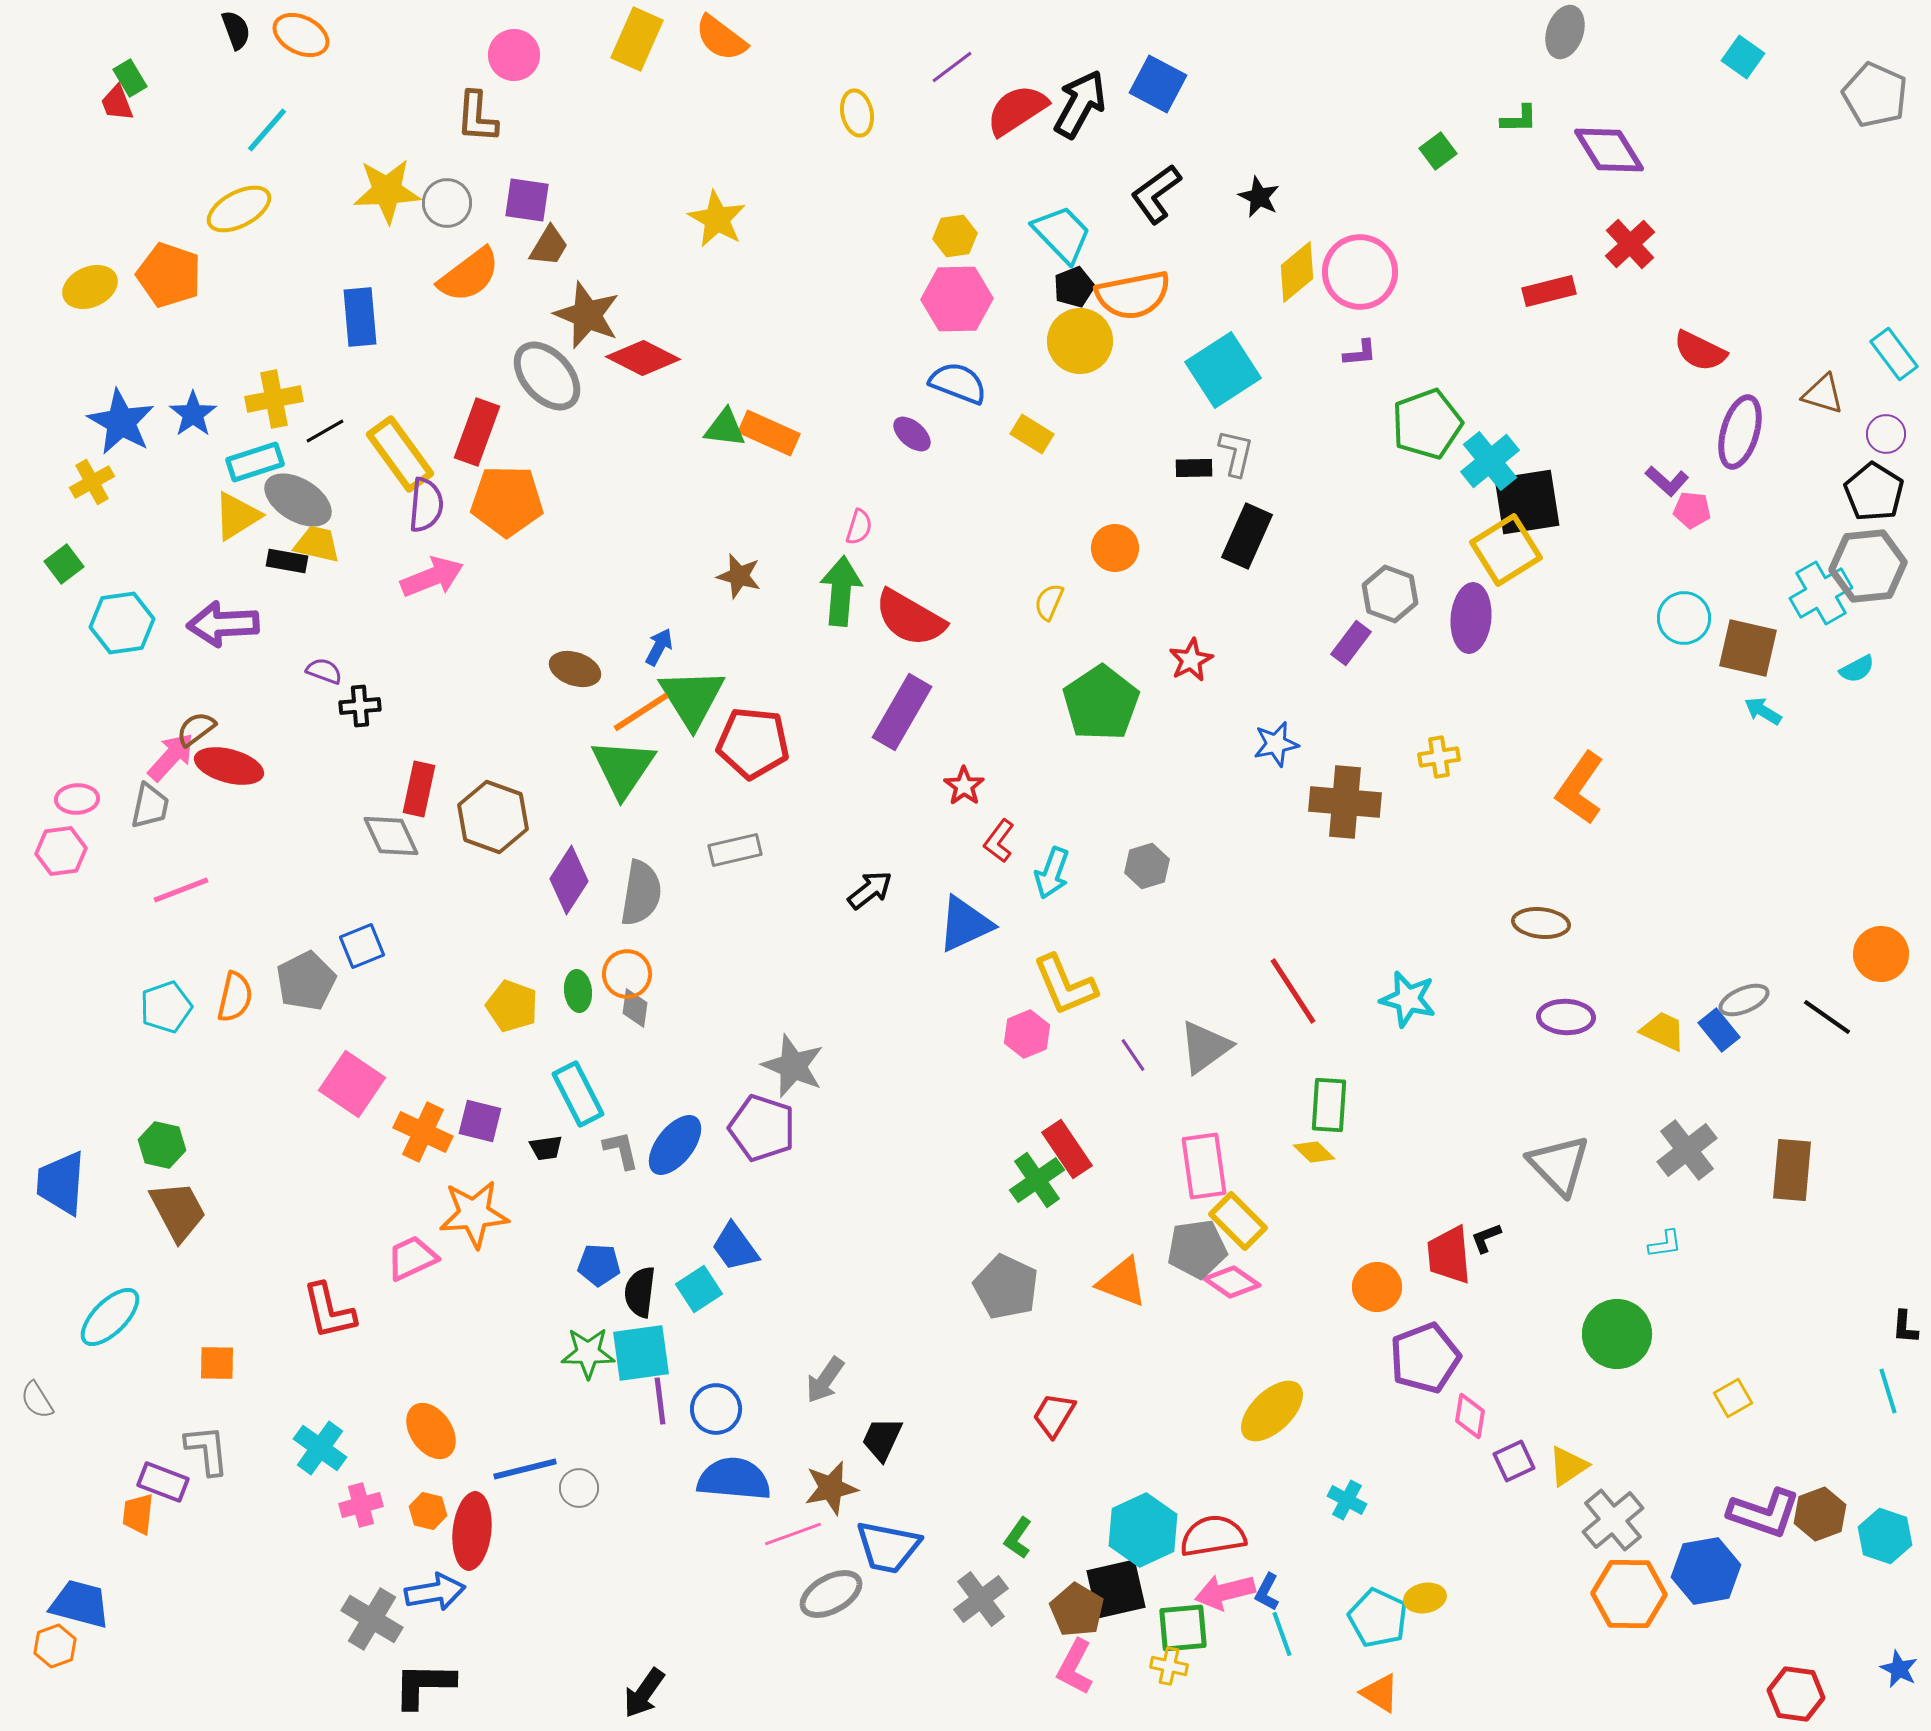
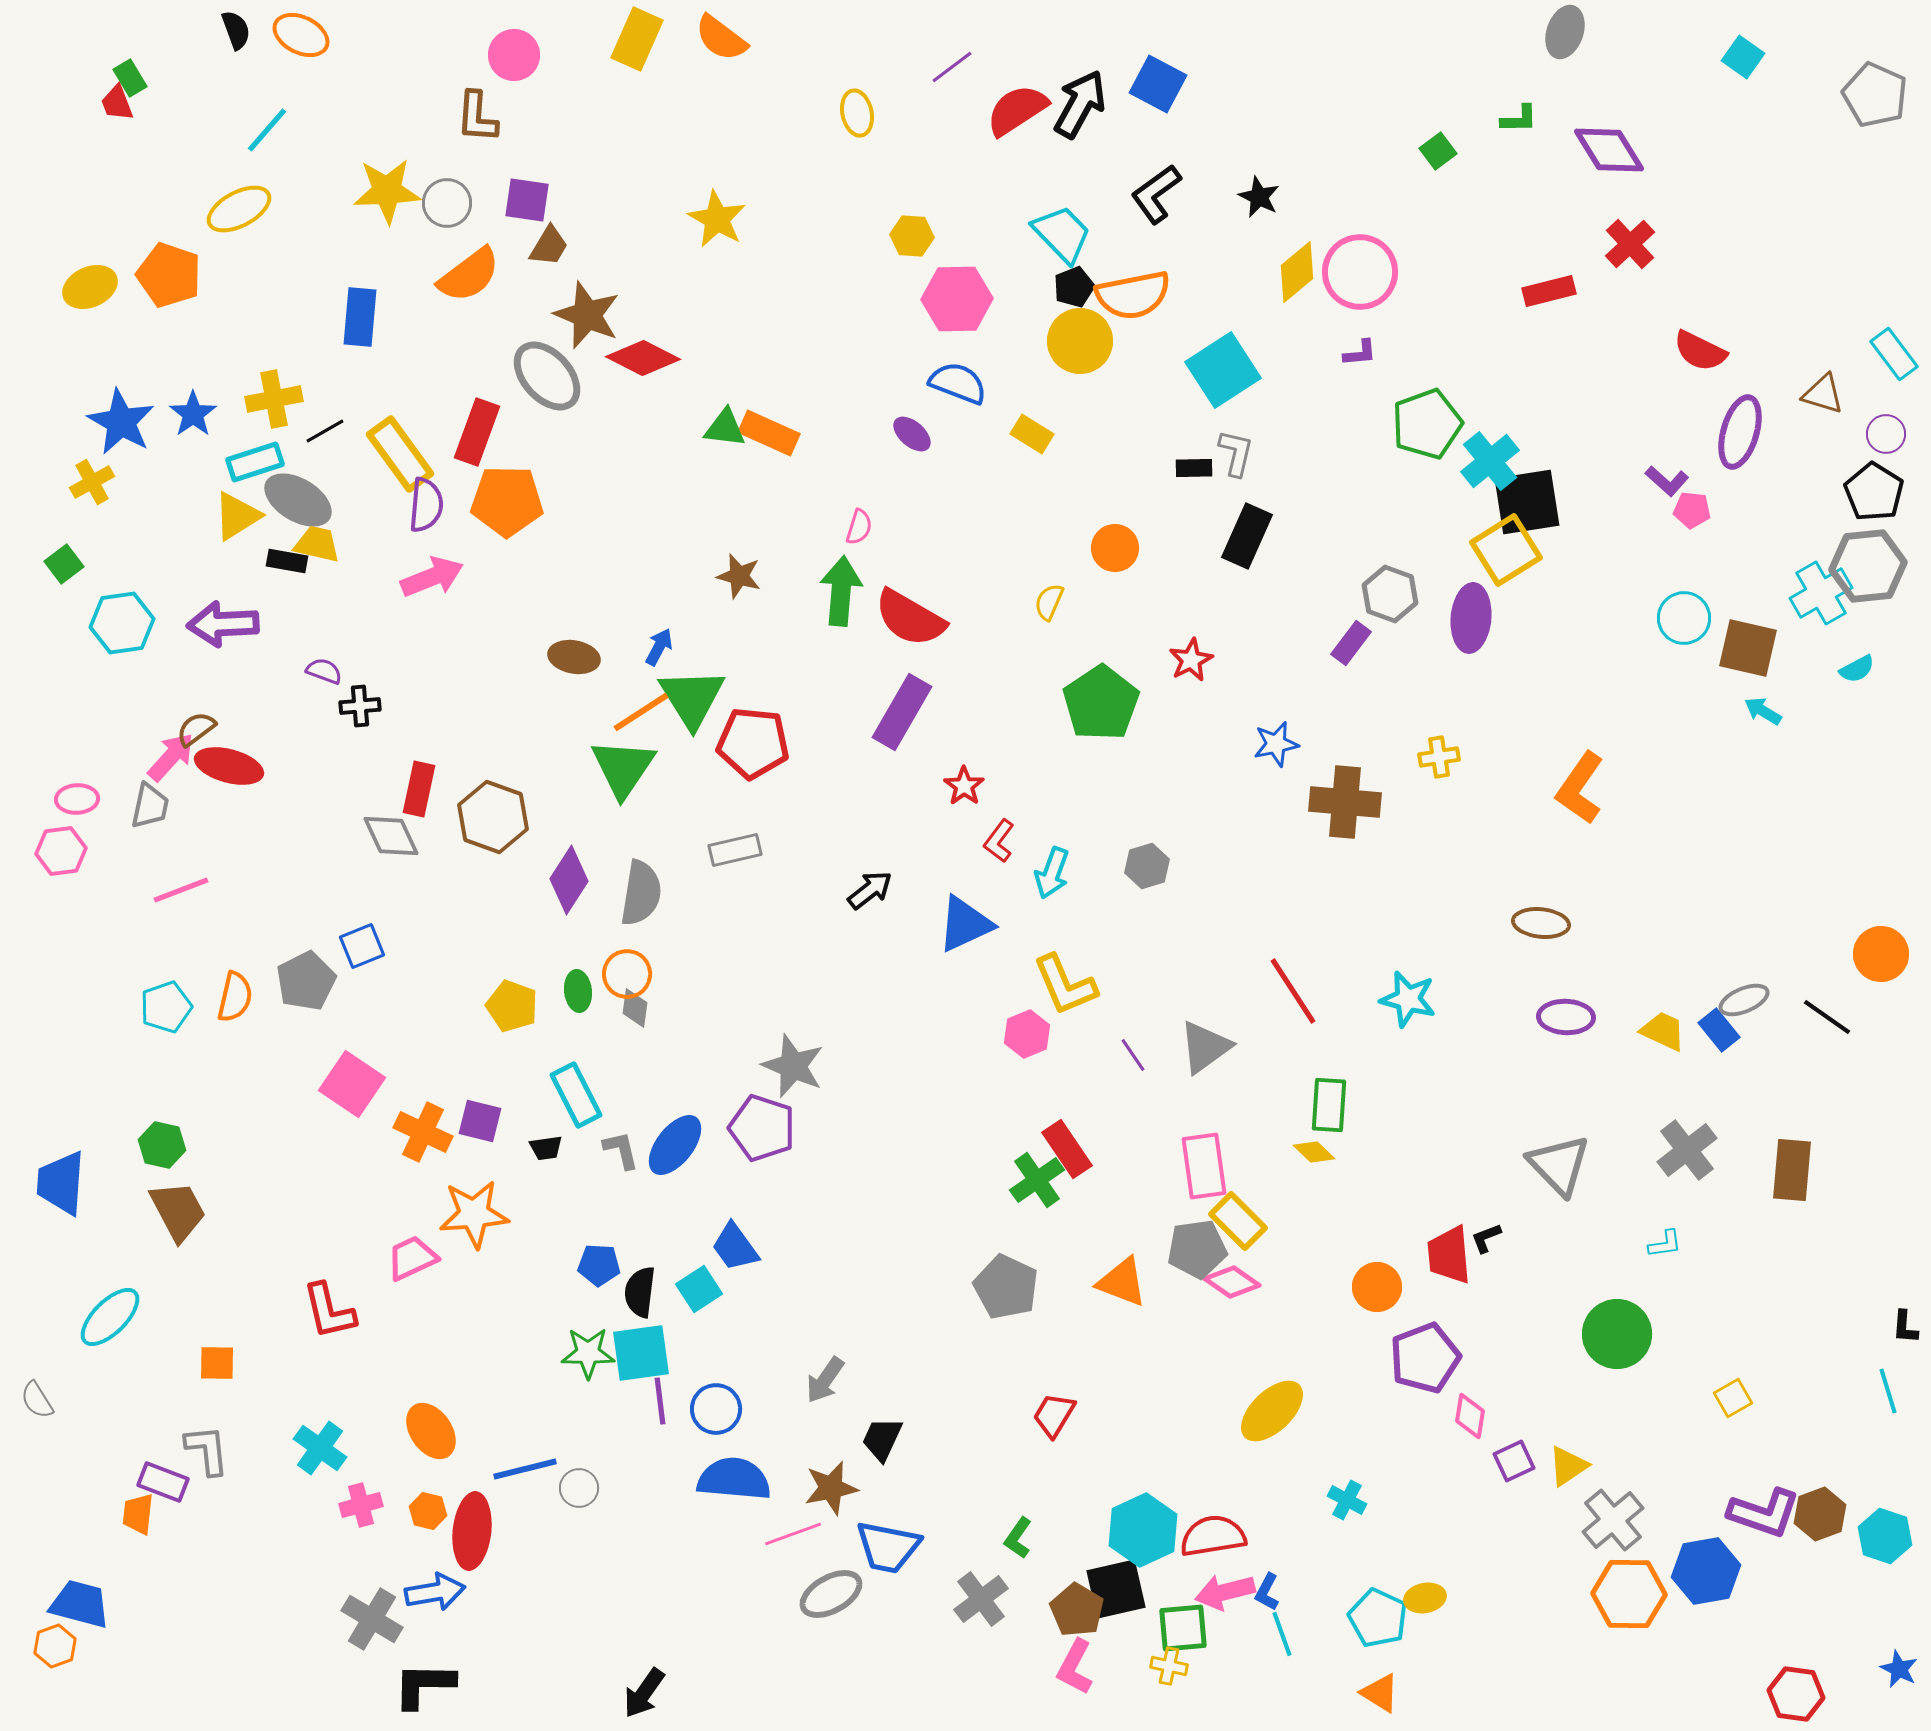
yellow hexagon at (955, 236): moved 43 px left; rotated 12 degrees clockwise
blue rectangle at (360, 317): rotated 10 degrees clockwise
brown ellipse at (575, 669): moved 1 px left, 12 px up; rotated 9 degrees counterclockwise
cyan rectangle at (578, 1094): moved 2 px left, 1 px down
